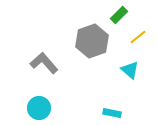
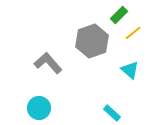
yellow line: moved 5 px left, 4 px up
gray L-shape: moved 4 px right
cyan rectangle: rotated 30 degrees clockwise
